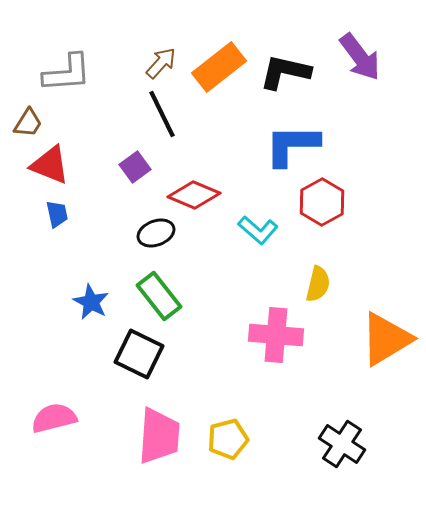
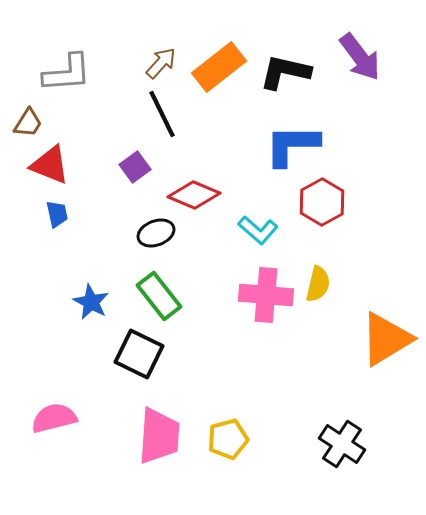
pink cross: moved 10 px left, 40 px up
